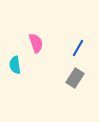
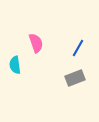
gray rectangle: rotated 36 degrees clockwise
